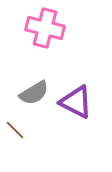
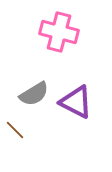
pink cross: moved 14 px right, 4 px down
gray semicircle: moved 1 px down
